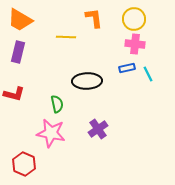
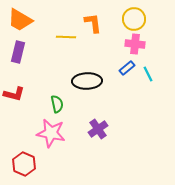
orange L-shape: moved 1 px left, 5 px down
blue rectangle: rotated 28 degrees counterclockwise
